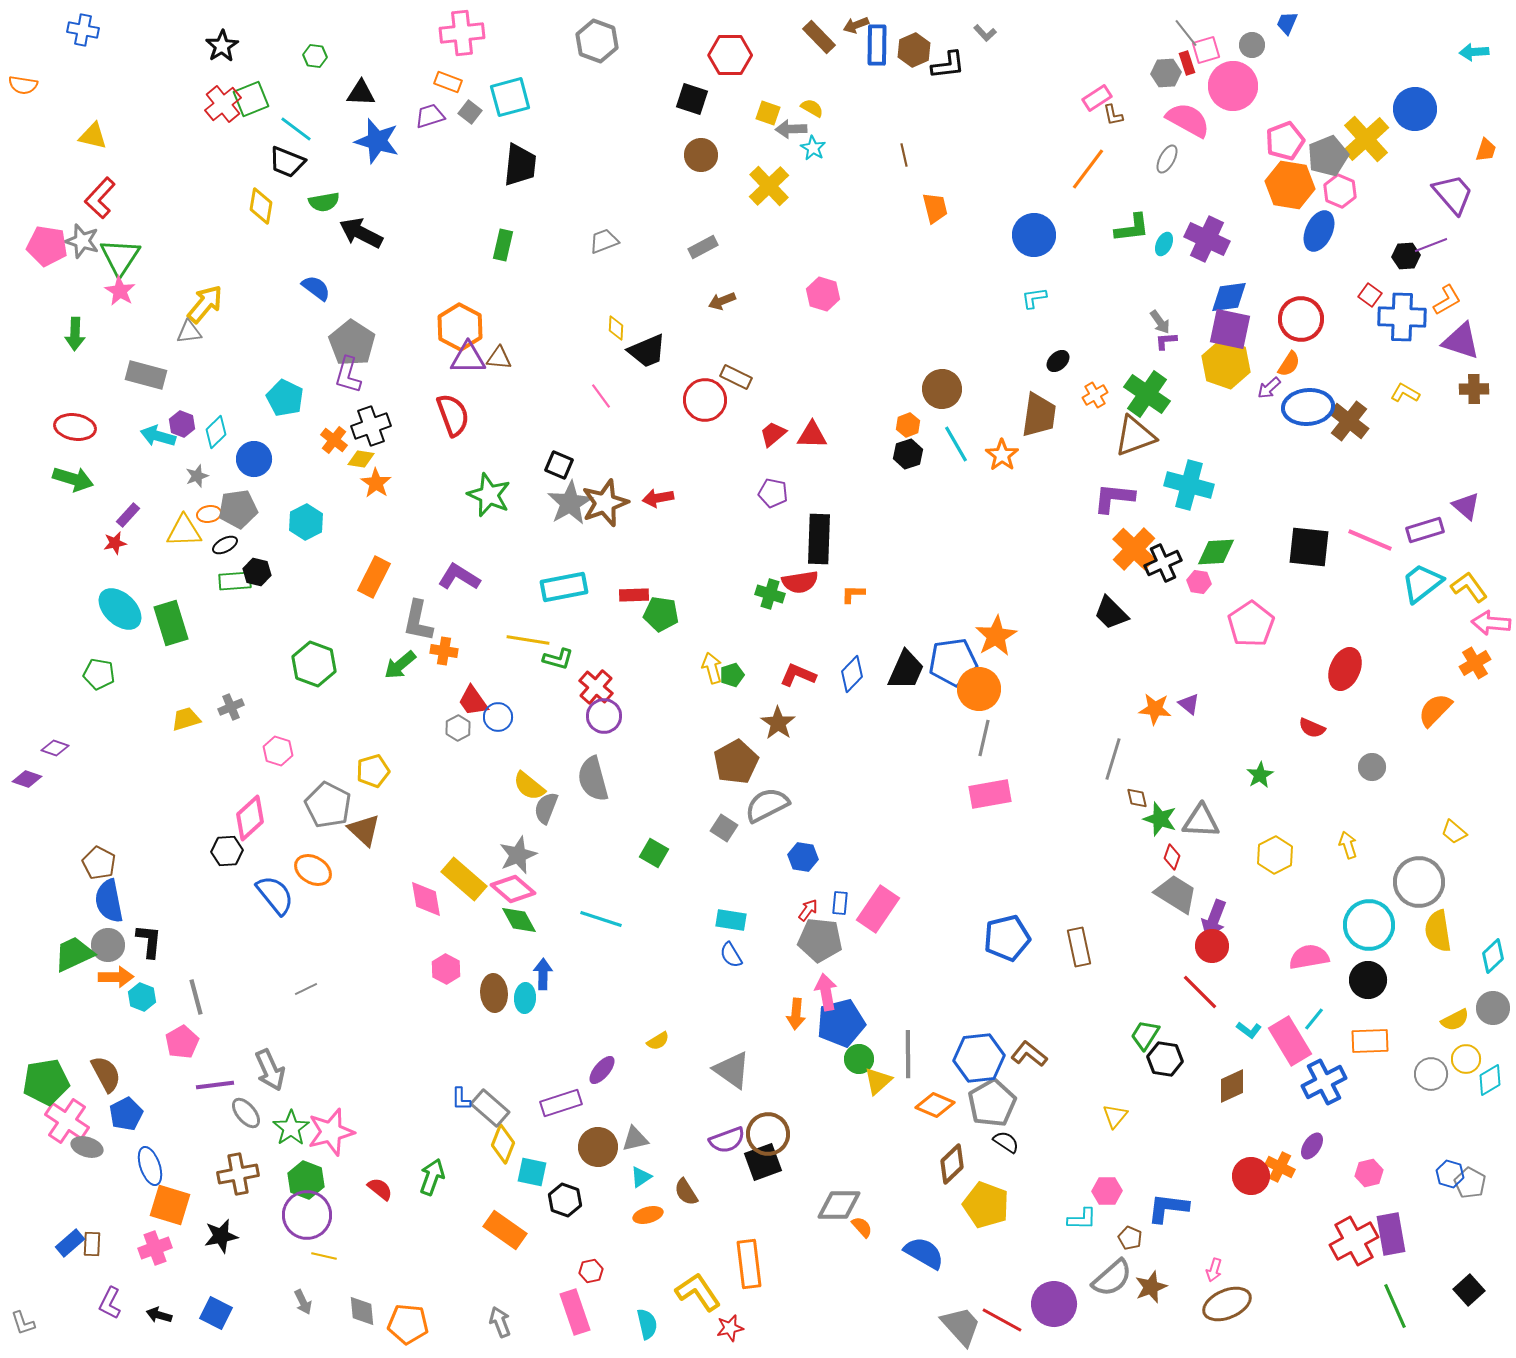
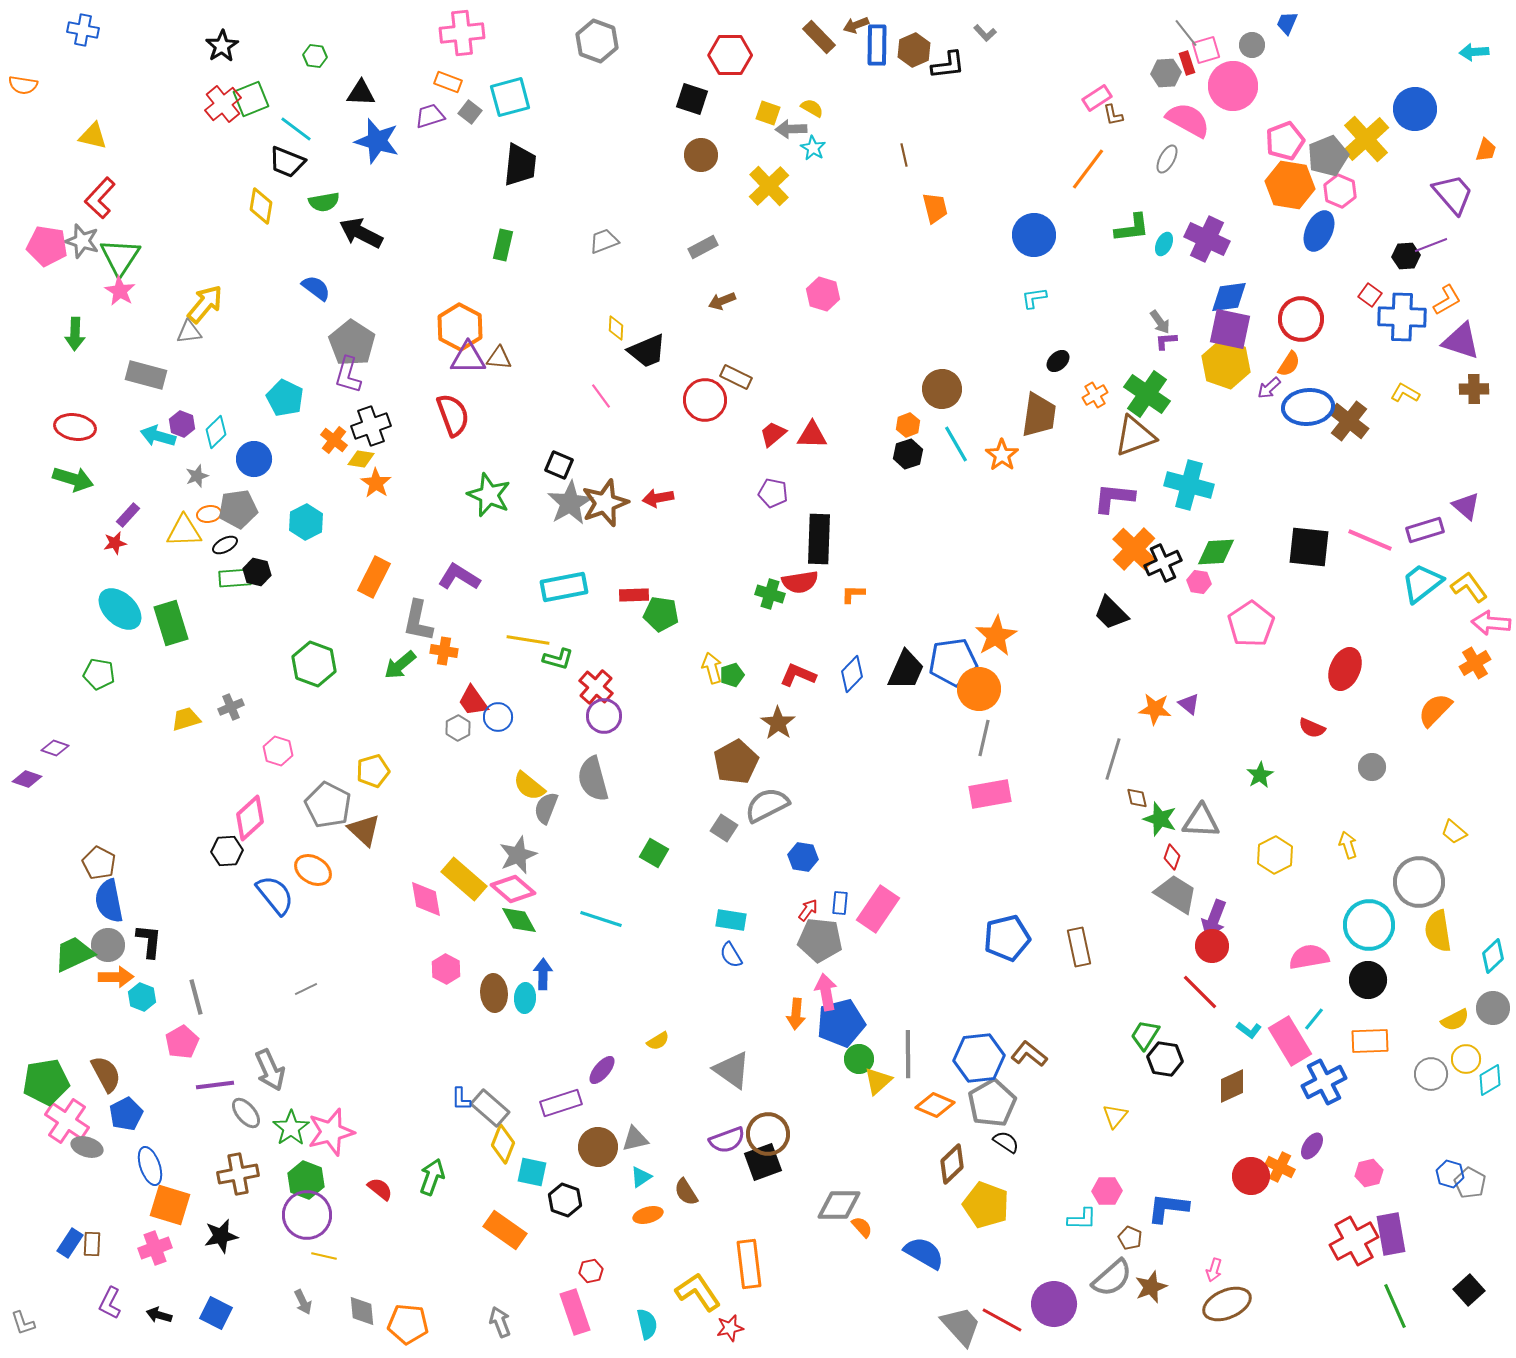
green rectangle at (235, 581): moved 3 px up
blue rectangle at (70, 1243): rotated 16 degrees counterclockwise
